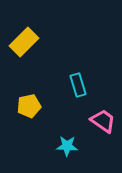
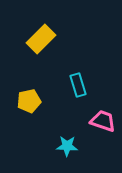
yellow rectangle: moved 17 px right, 3 px up
yellow pentagon: moved 5 px up
pink trapezoid: rotated 16 degrees counterclockwise
